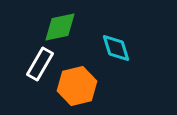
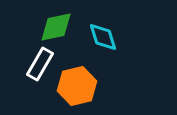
green diamond: moved 4 px left
cyan diamond: moved 13 px left, 11 px up
